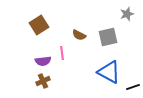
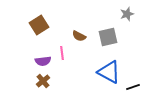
brown semicircle: moved 1 px down
brown cross: rotated 16 degrees counterclockwise
